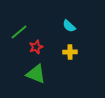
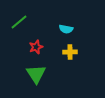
cyan semicircle: moved 3 px left, 3 px down; rotated 32 degrees counterclockwise
green line: moved 10 px up
green triangle: rotated 35 degrees clockwise
